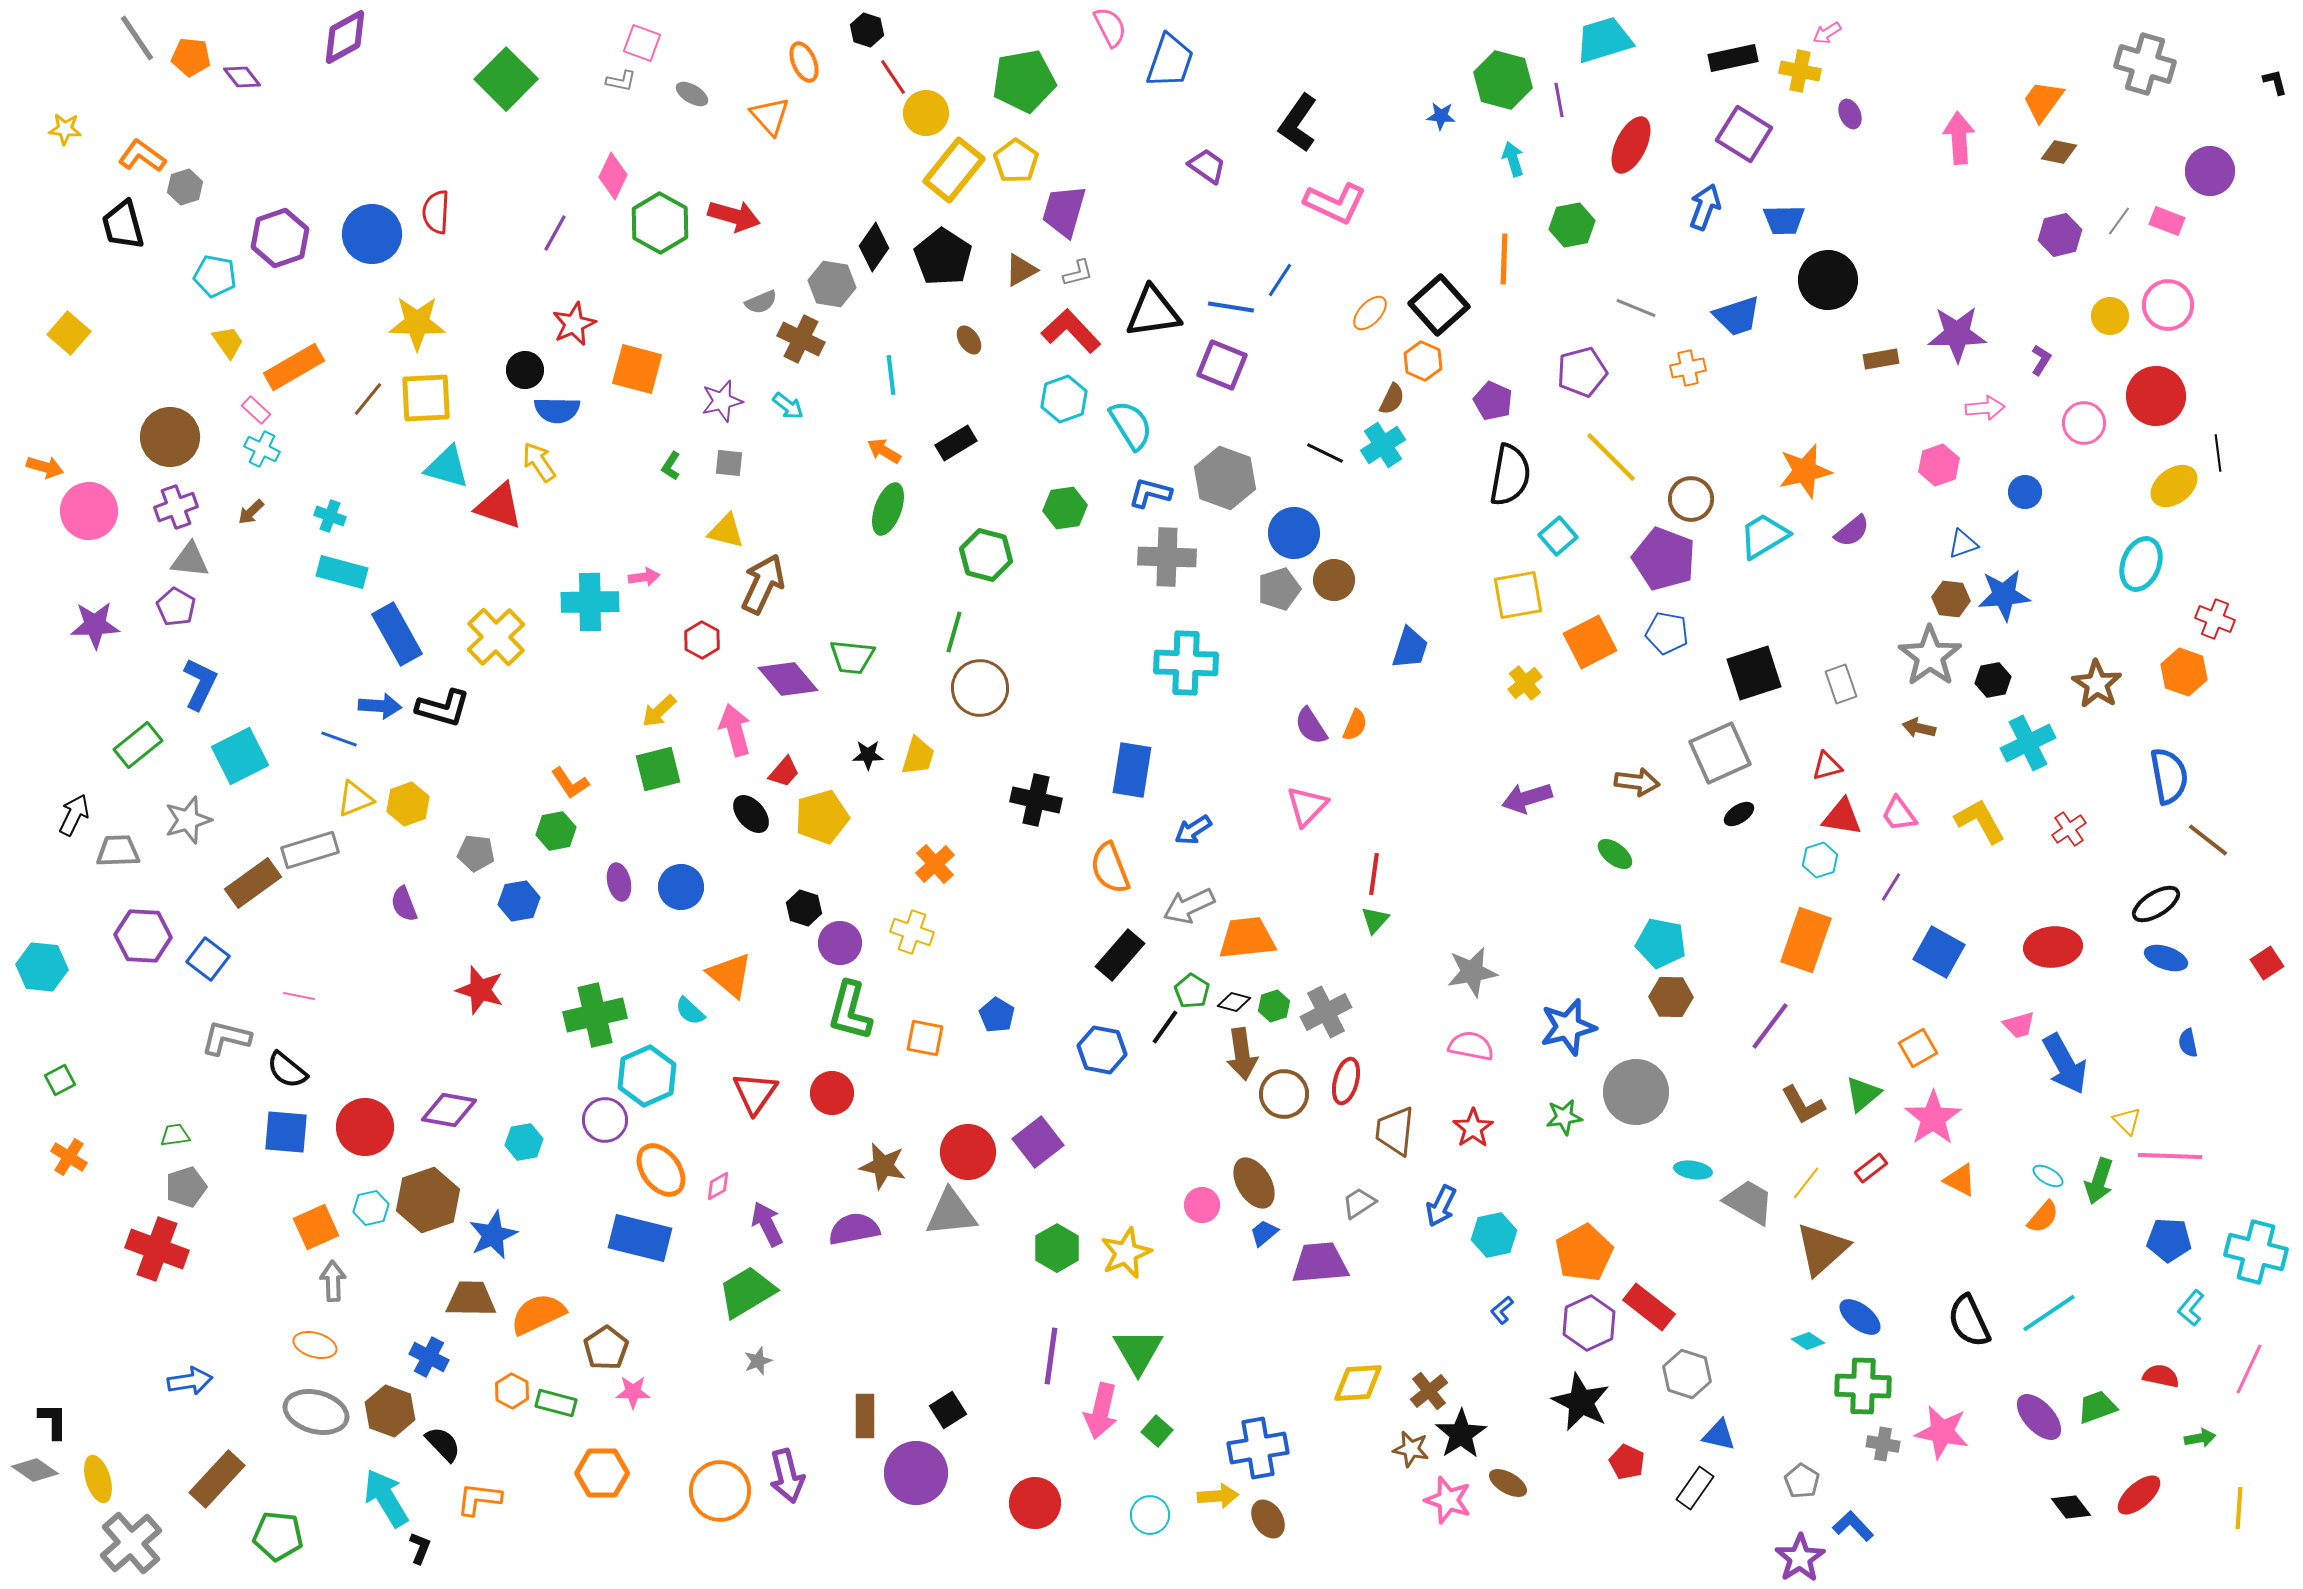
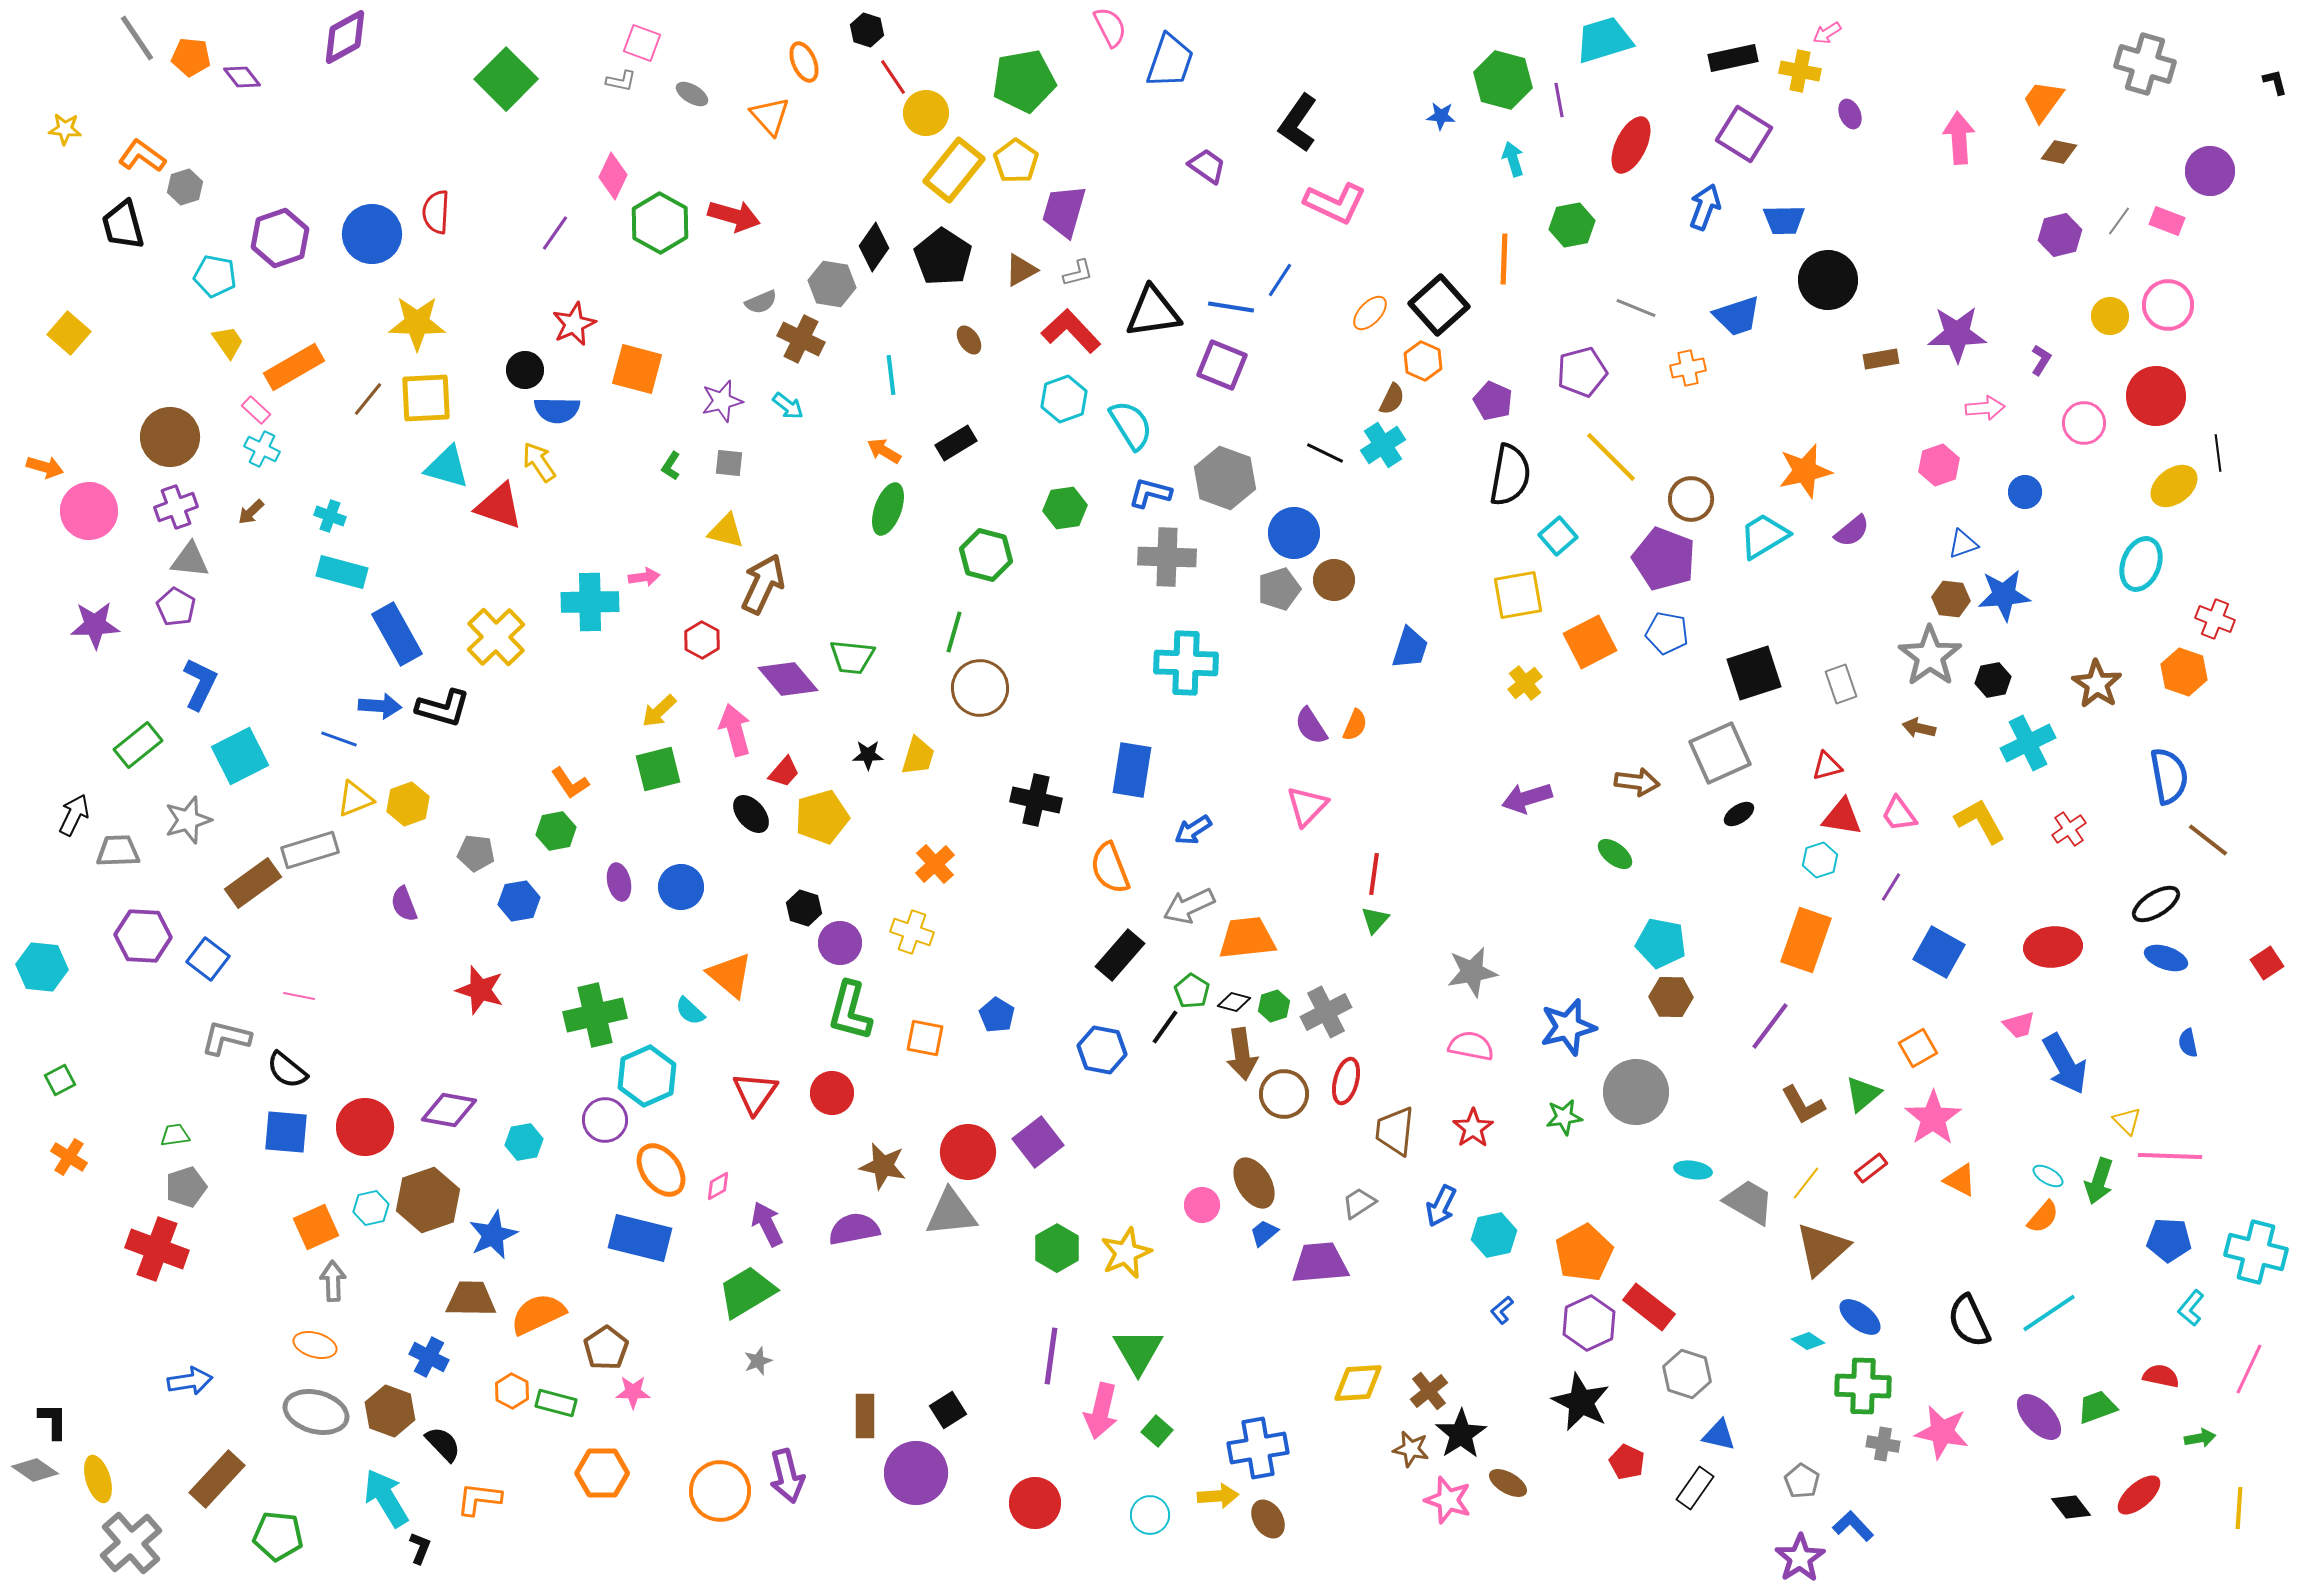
purple line at (555, 233): rotated 6 degrees clockwise
